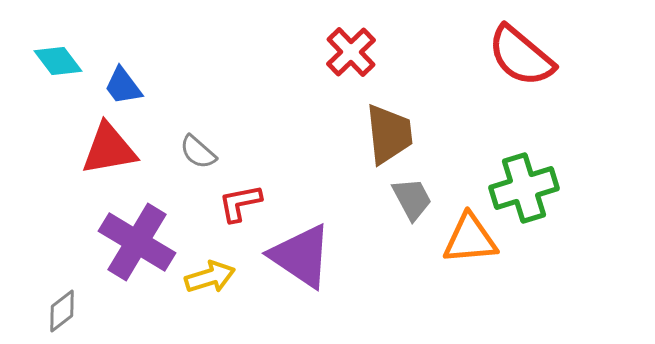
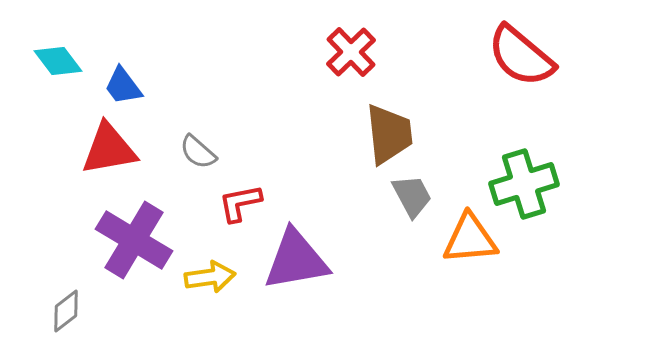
green cross: moved 4 px up
gray trapezoid: moved 3 px up
purple cross: moved 3 px left, 2 px up
purple triangle: moved 5 px left, 4 px down; rotated 44 degrees counterclockwise
yellow arrow: rotated 9 degrees clockwise
gray diamond: moved 4 px right
